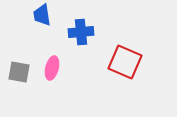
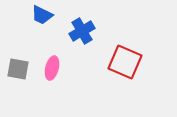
blue trapezoid: rotated 55 degrees counterclockwise
blue cross: moved 1 px right, 1 px up; rotated 25 degrees counterclockwise
gray square: moved 1 px left, 3 px up
